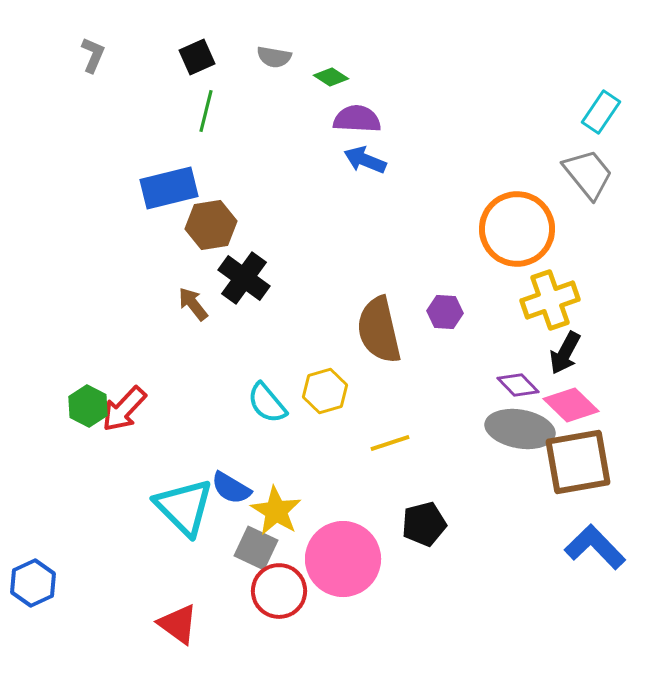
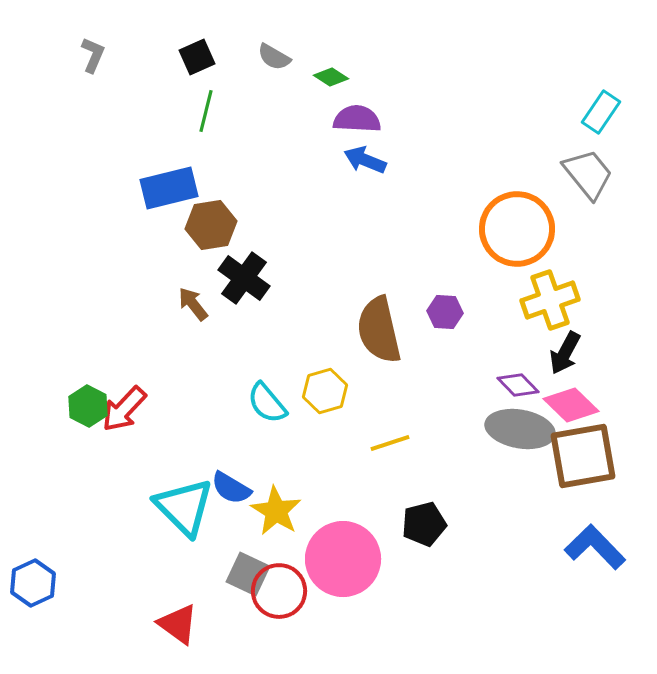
gray semicircle: rotated 20 degrees clockwise
brown square: moved 5 px right, 6 px up
gray square: moved 8 px left, 26 px down
